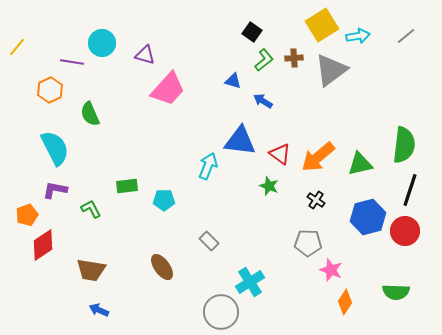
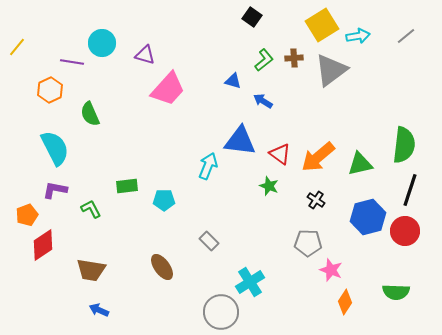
black square at (252, 32): moved 15 px up
